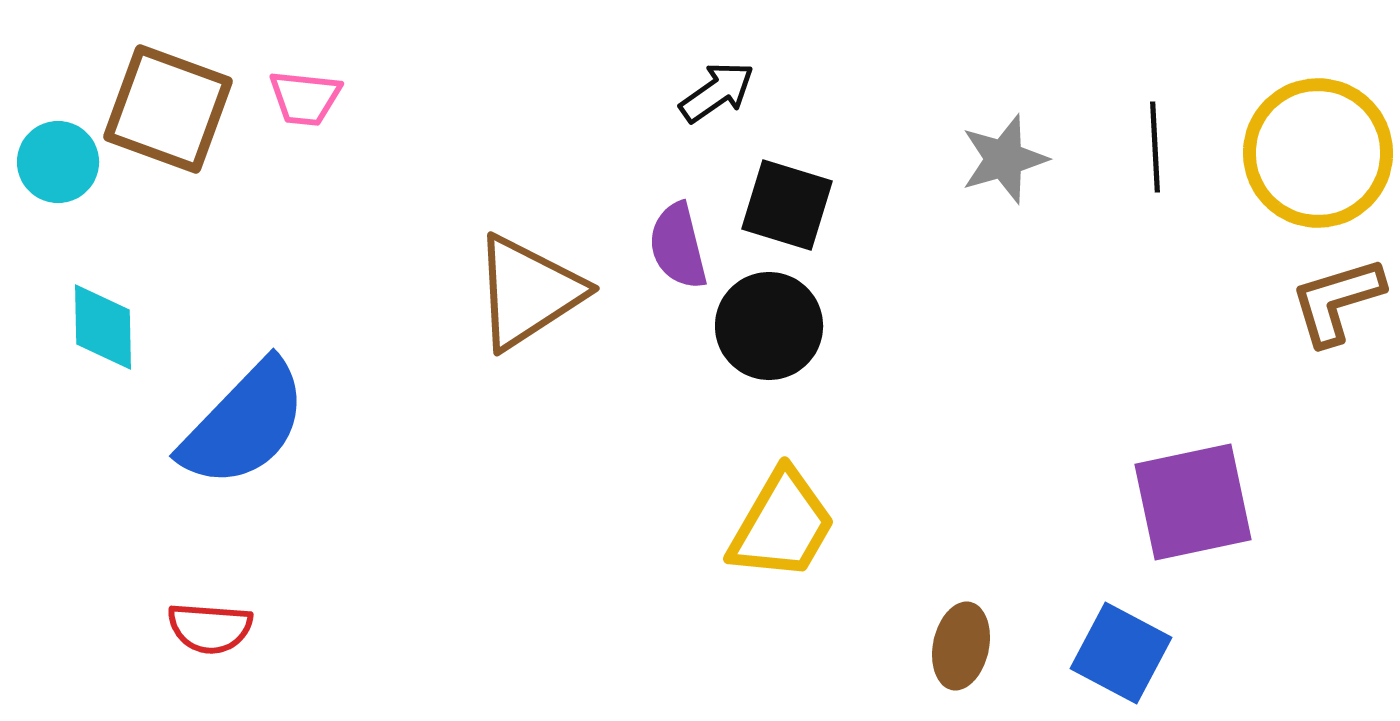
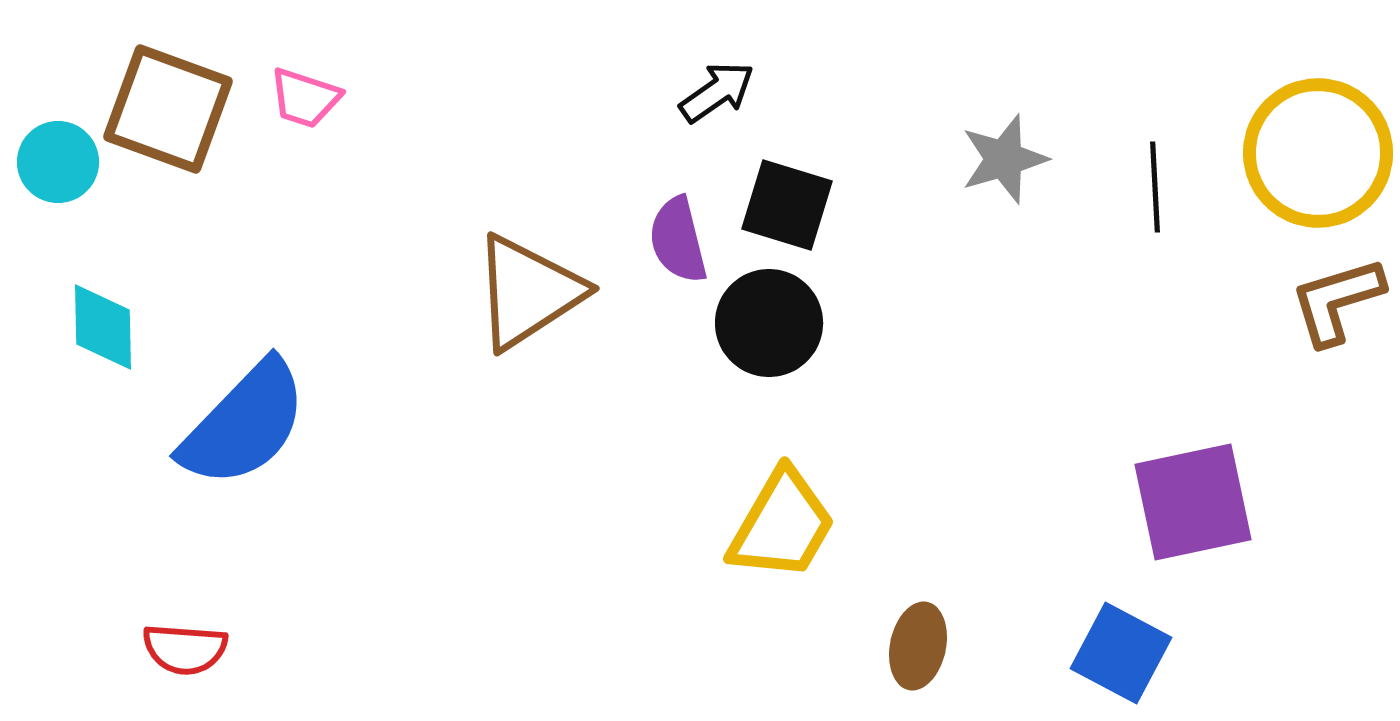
pink trapezoid: rotated 12 degrees clockwise
black line: moved 40 px down
purple semicircle: moved 6 px up
black circle: moved 3 px up
red semicircle: moved 25 px left, 21 px down
brown ellipse: moved 43 px left
